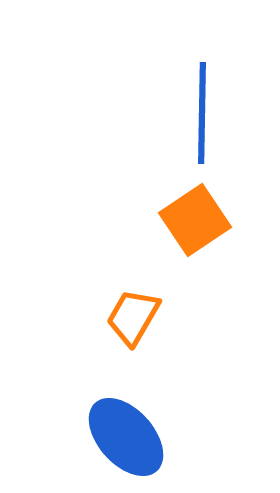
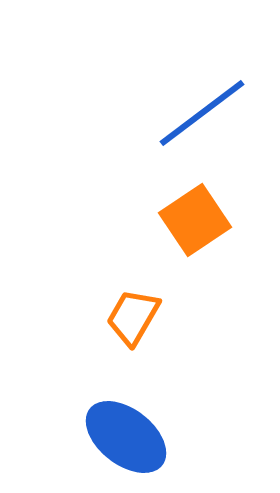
blue line: rotated 52 degrees clockwise
blue ellipse: rotated 10 degrees counterclockwise
